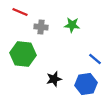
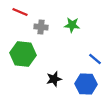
blue hexagon: rotated 10 degrees clockwise
